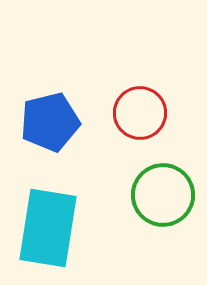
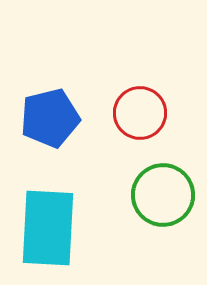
blue pentagon: moved 4 px up
cyan rectangle: rotated 6 degrees counterclockwise
